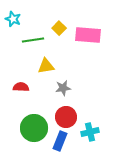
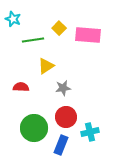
yellow triangle: rotated 24 degrees counterclockwise
blue rectangle: moved 1 px right, 4 px down
